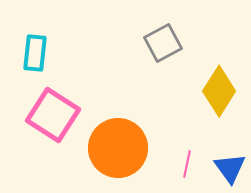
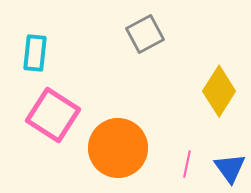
gray square: moved 18 px left, 9 px up
